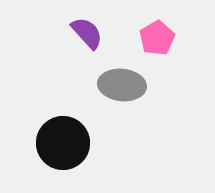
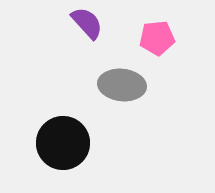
purple semicircle: moved 10 px up
pink pentagon: rotated 24 degrees clockwise
